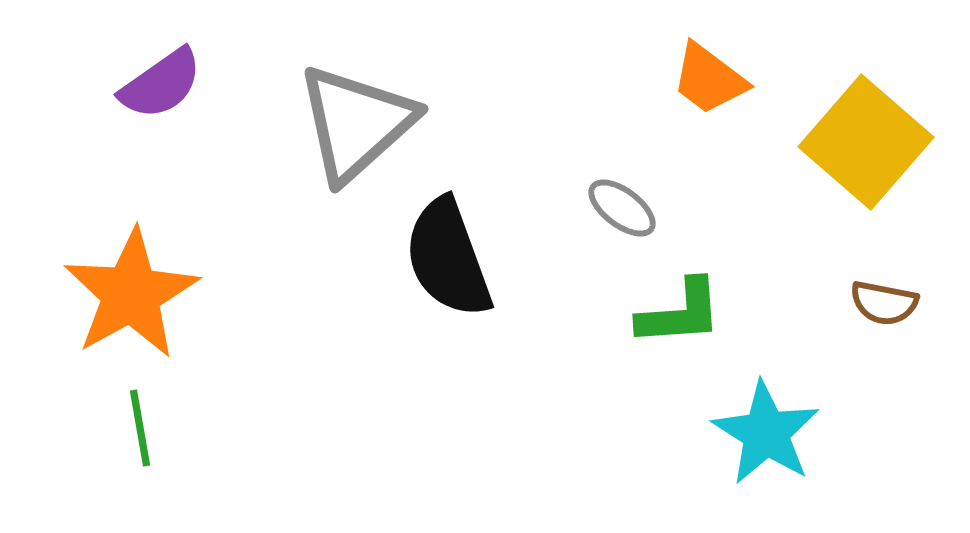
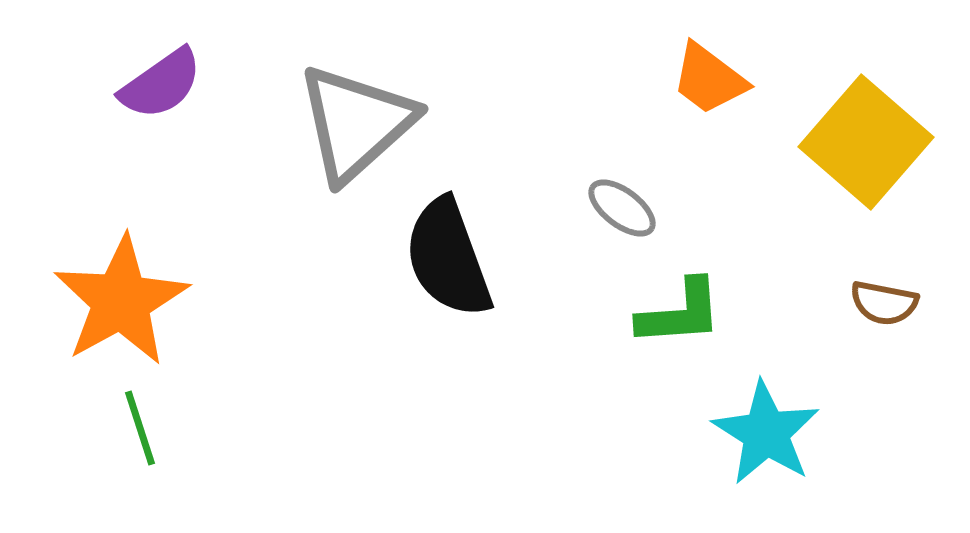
orange star: moved 10 px left, 7 px down
green line: rotated 8 degrees counterclockwise
